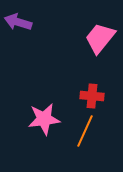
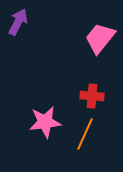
purple arrow: rotated 100 degrees clockwise
pink star: moved 1 px right, 3 px down
orange line: moved 3 px down
